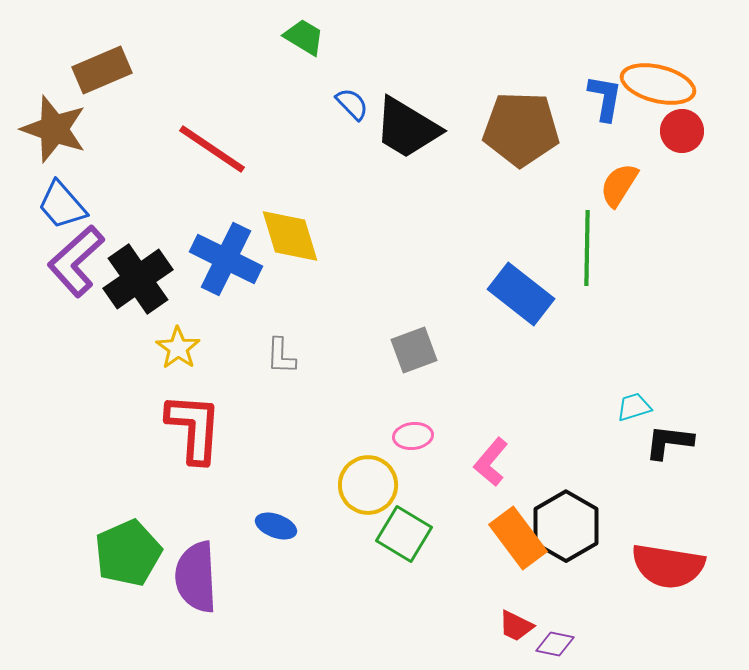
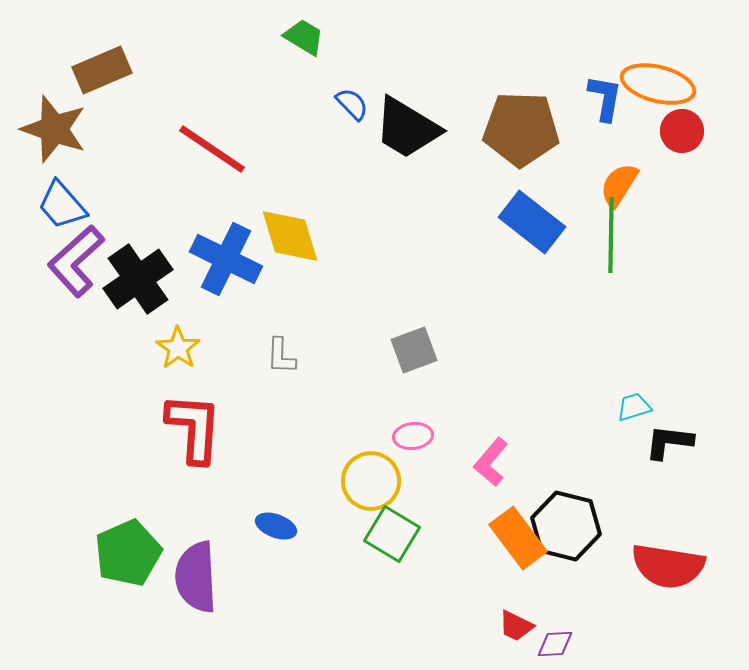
green line: moved 24 px right, 13 px up
blue rectangle: moved 11 px right, 72 px up
yellow circle: moved 3 px right, 4 px up
black hexagon: rotated 16 degrees counterclockwise
green square: moved 12 px left
purple diamond: rotated 15 degrees counterclockwise
